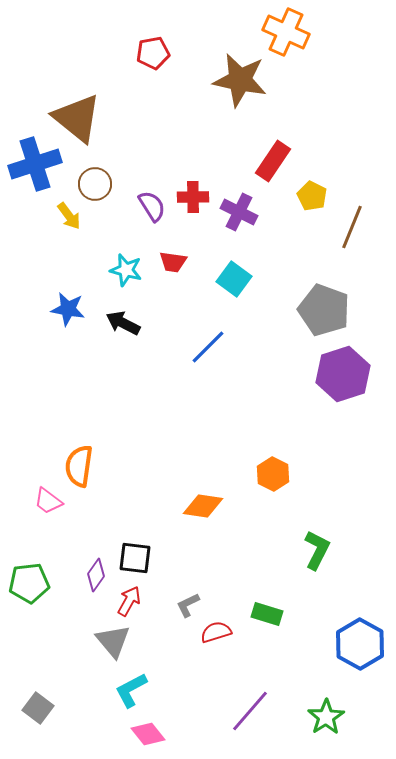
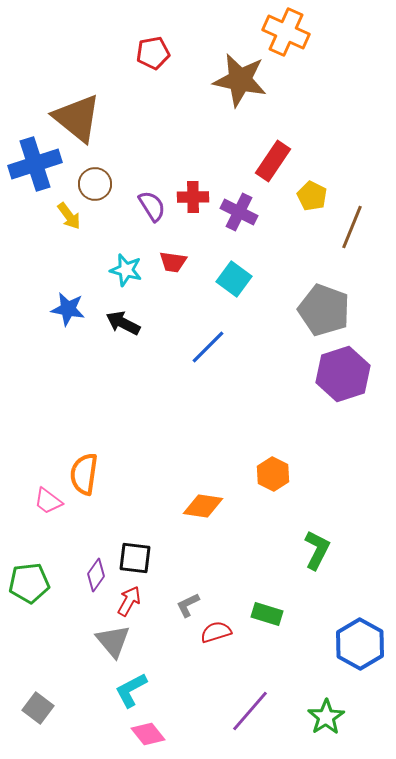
orange semicircle: moved 5 px right, 8 px down
